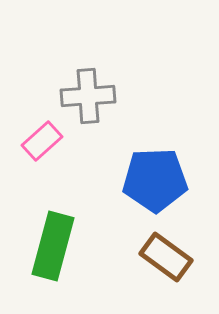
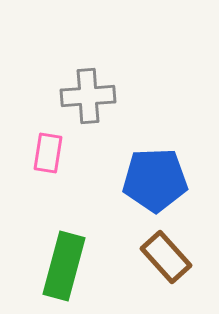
pink rectangle: moved 6 px right, 12 px down; rotated 39 degrees counterclockwise
green rectangle: moved 11 px right, 20 px down
brown rectangle: rotated 12 degrees clockwise
